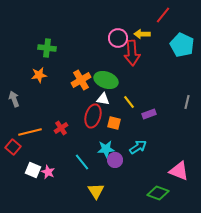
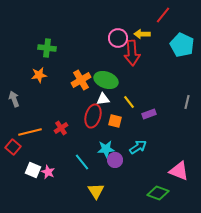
white triangle: rotated 16 degrees counterclockwise
orange square: moved 1 px right, 2 px up
